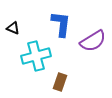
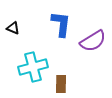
cyan cross: moved 3 px left, 11 px down
brown rectangle: moved 1 px right, 2 px down; rotated 18 degrees counterclockwise
